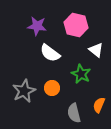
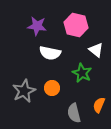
white semicircle: rotated 25 degrees counterclockwise
green star: moved 1 px right, 1 px up
